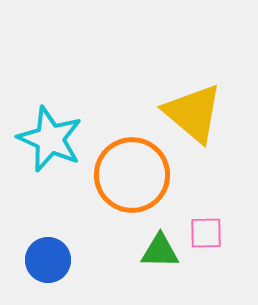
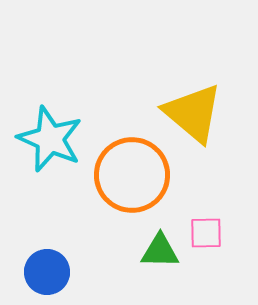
blue circle: moved 1 px left, 12 px down
